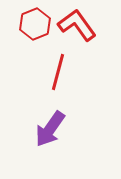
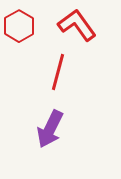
red hexagon: moved 16 px left, 2 px down; rotated 8 degrees counterclockwise
purple arrow: rotated 9 degrees counterclockwise
